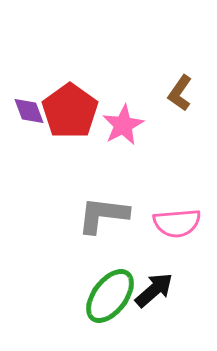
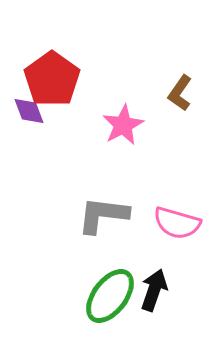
red pentagon: moved 18 px left, 32 px up
pink semicircle: rotated 21 degrees clockwise
black arrow: rotated 30 degrees counterclockwise
